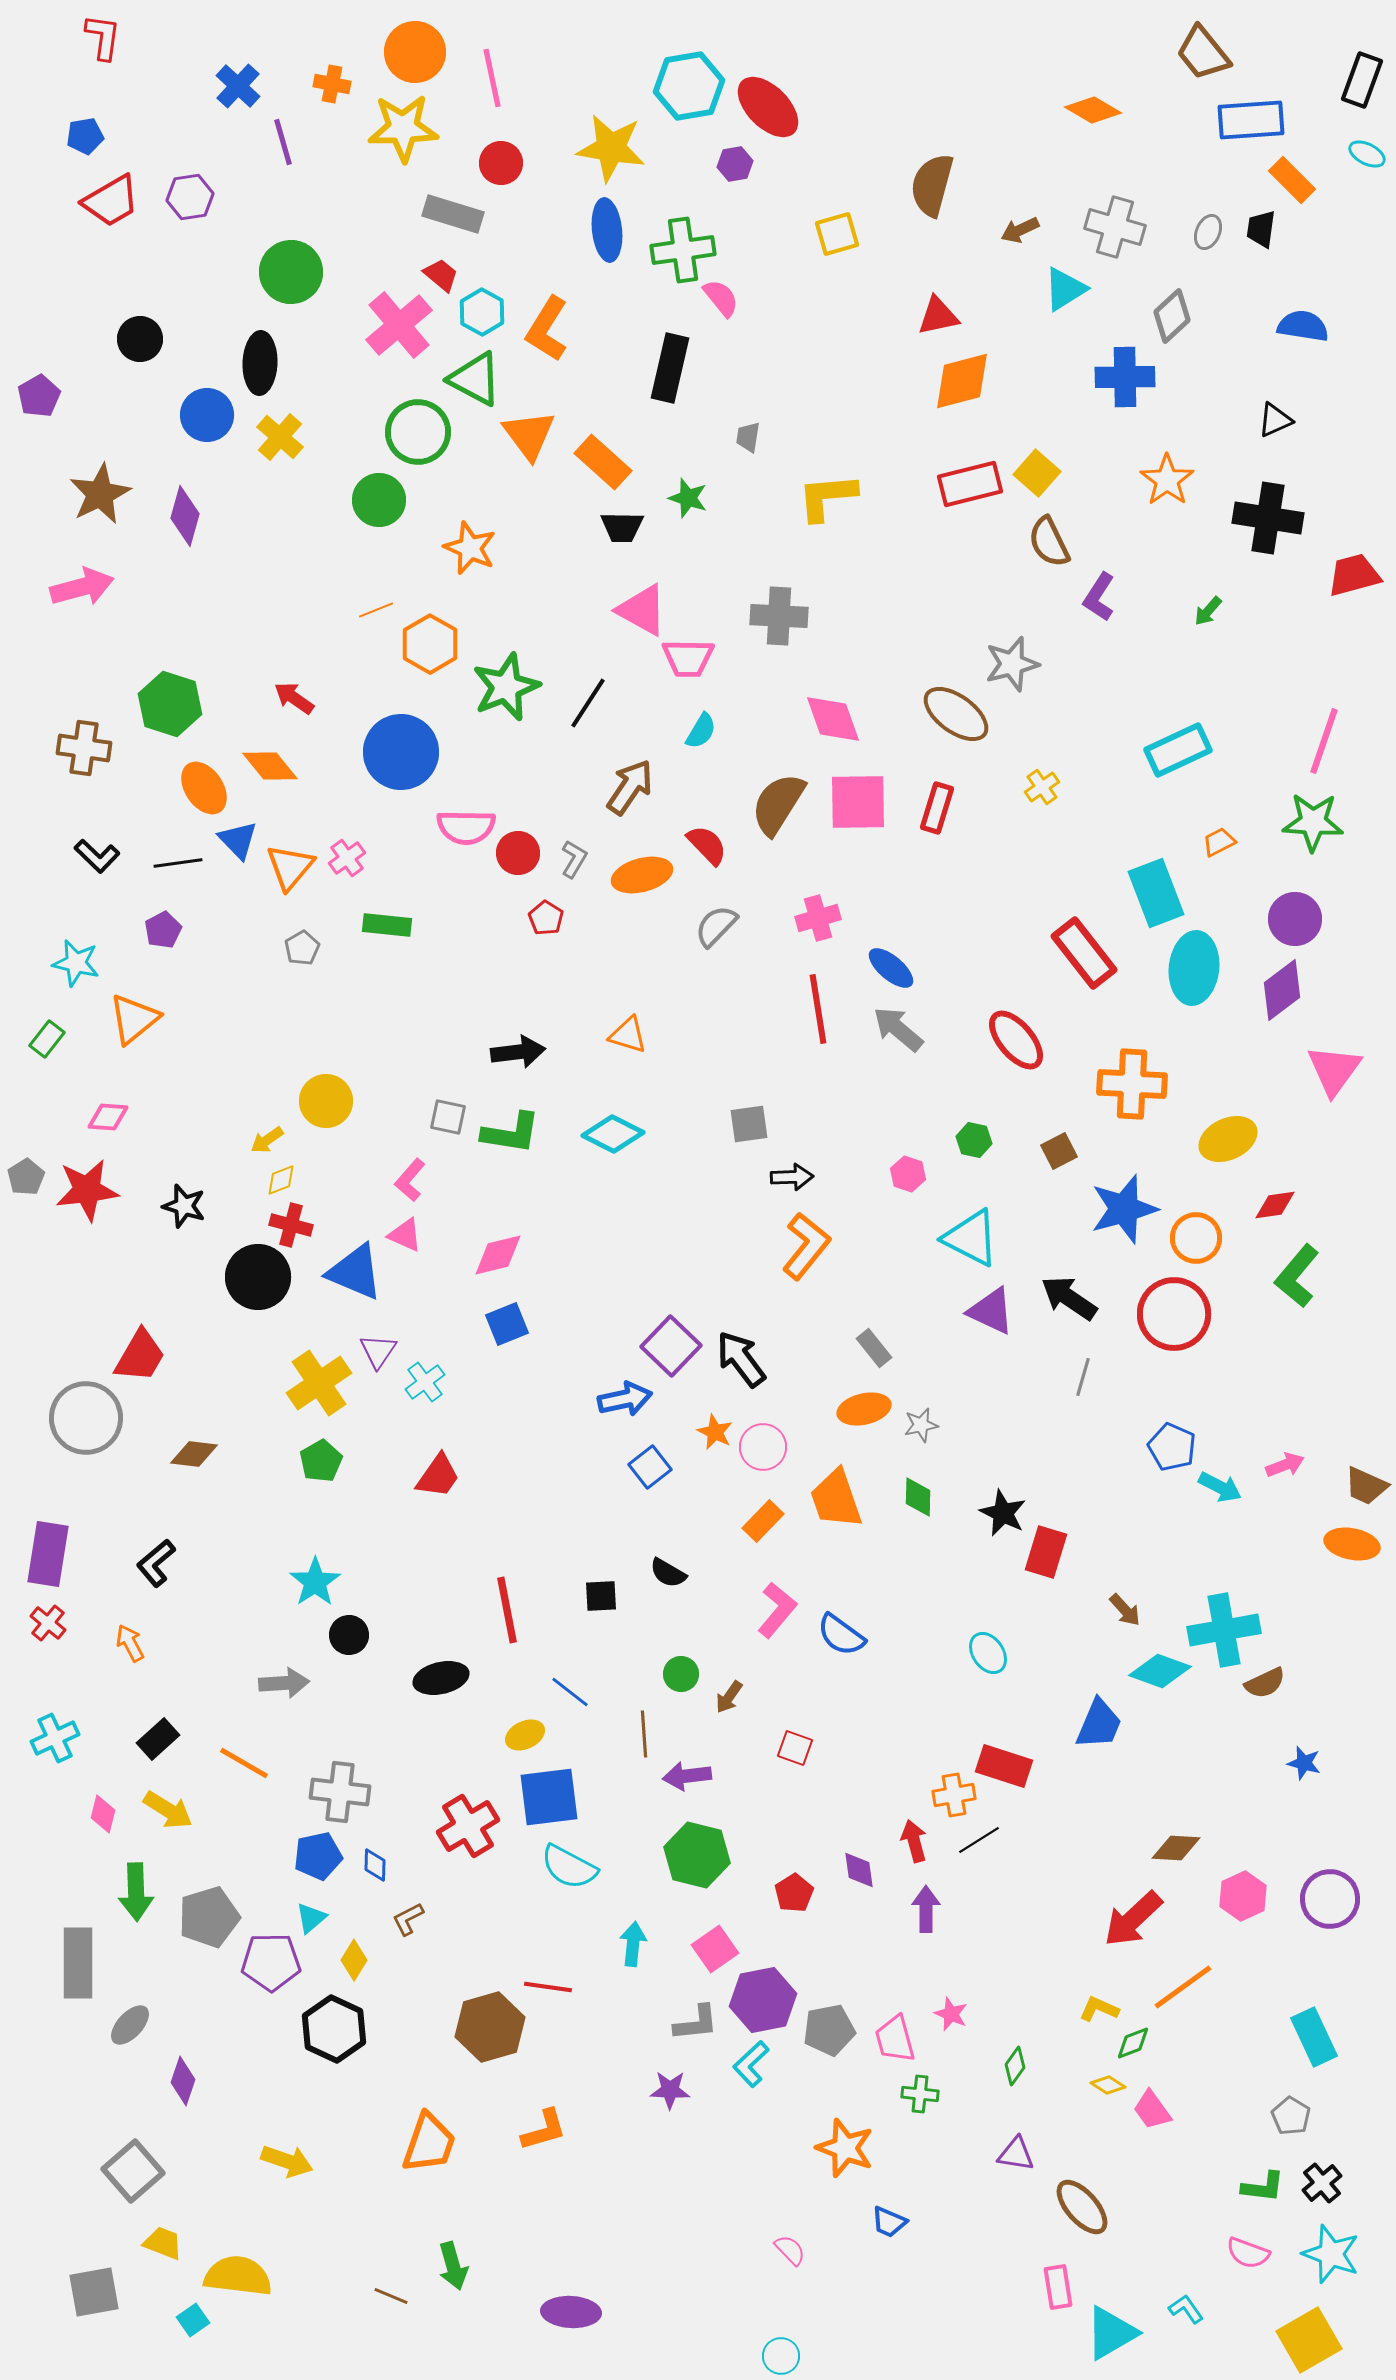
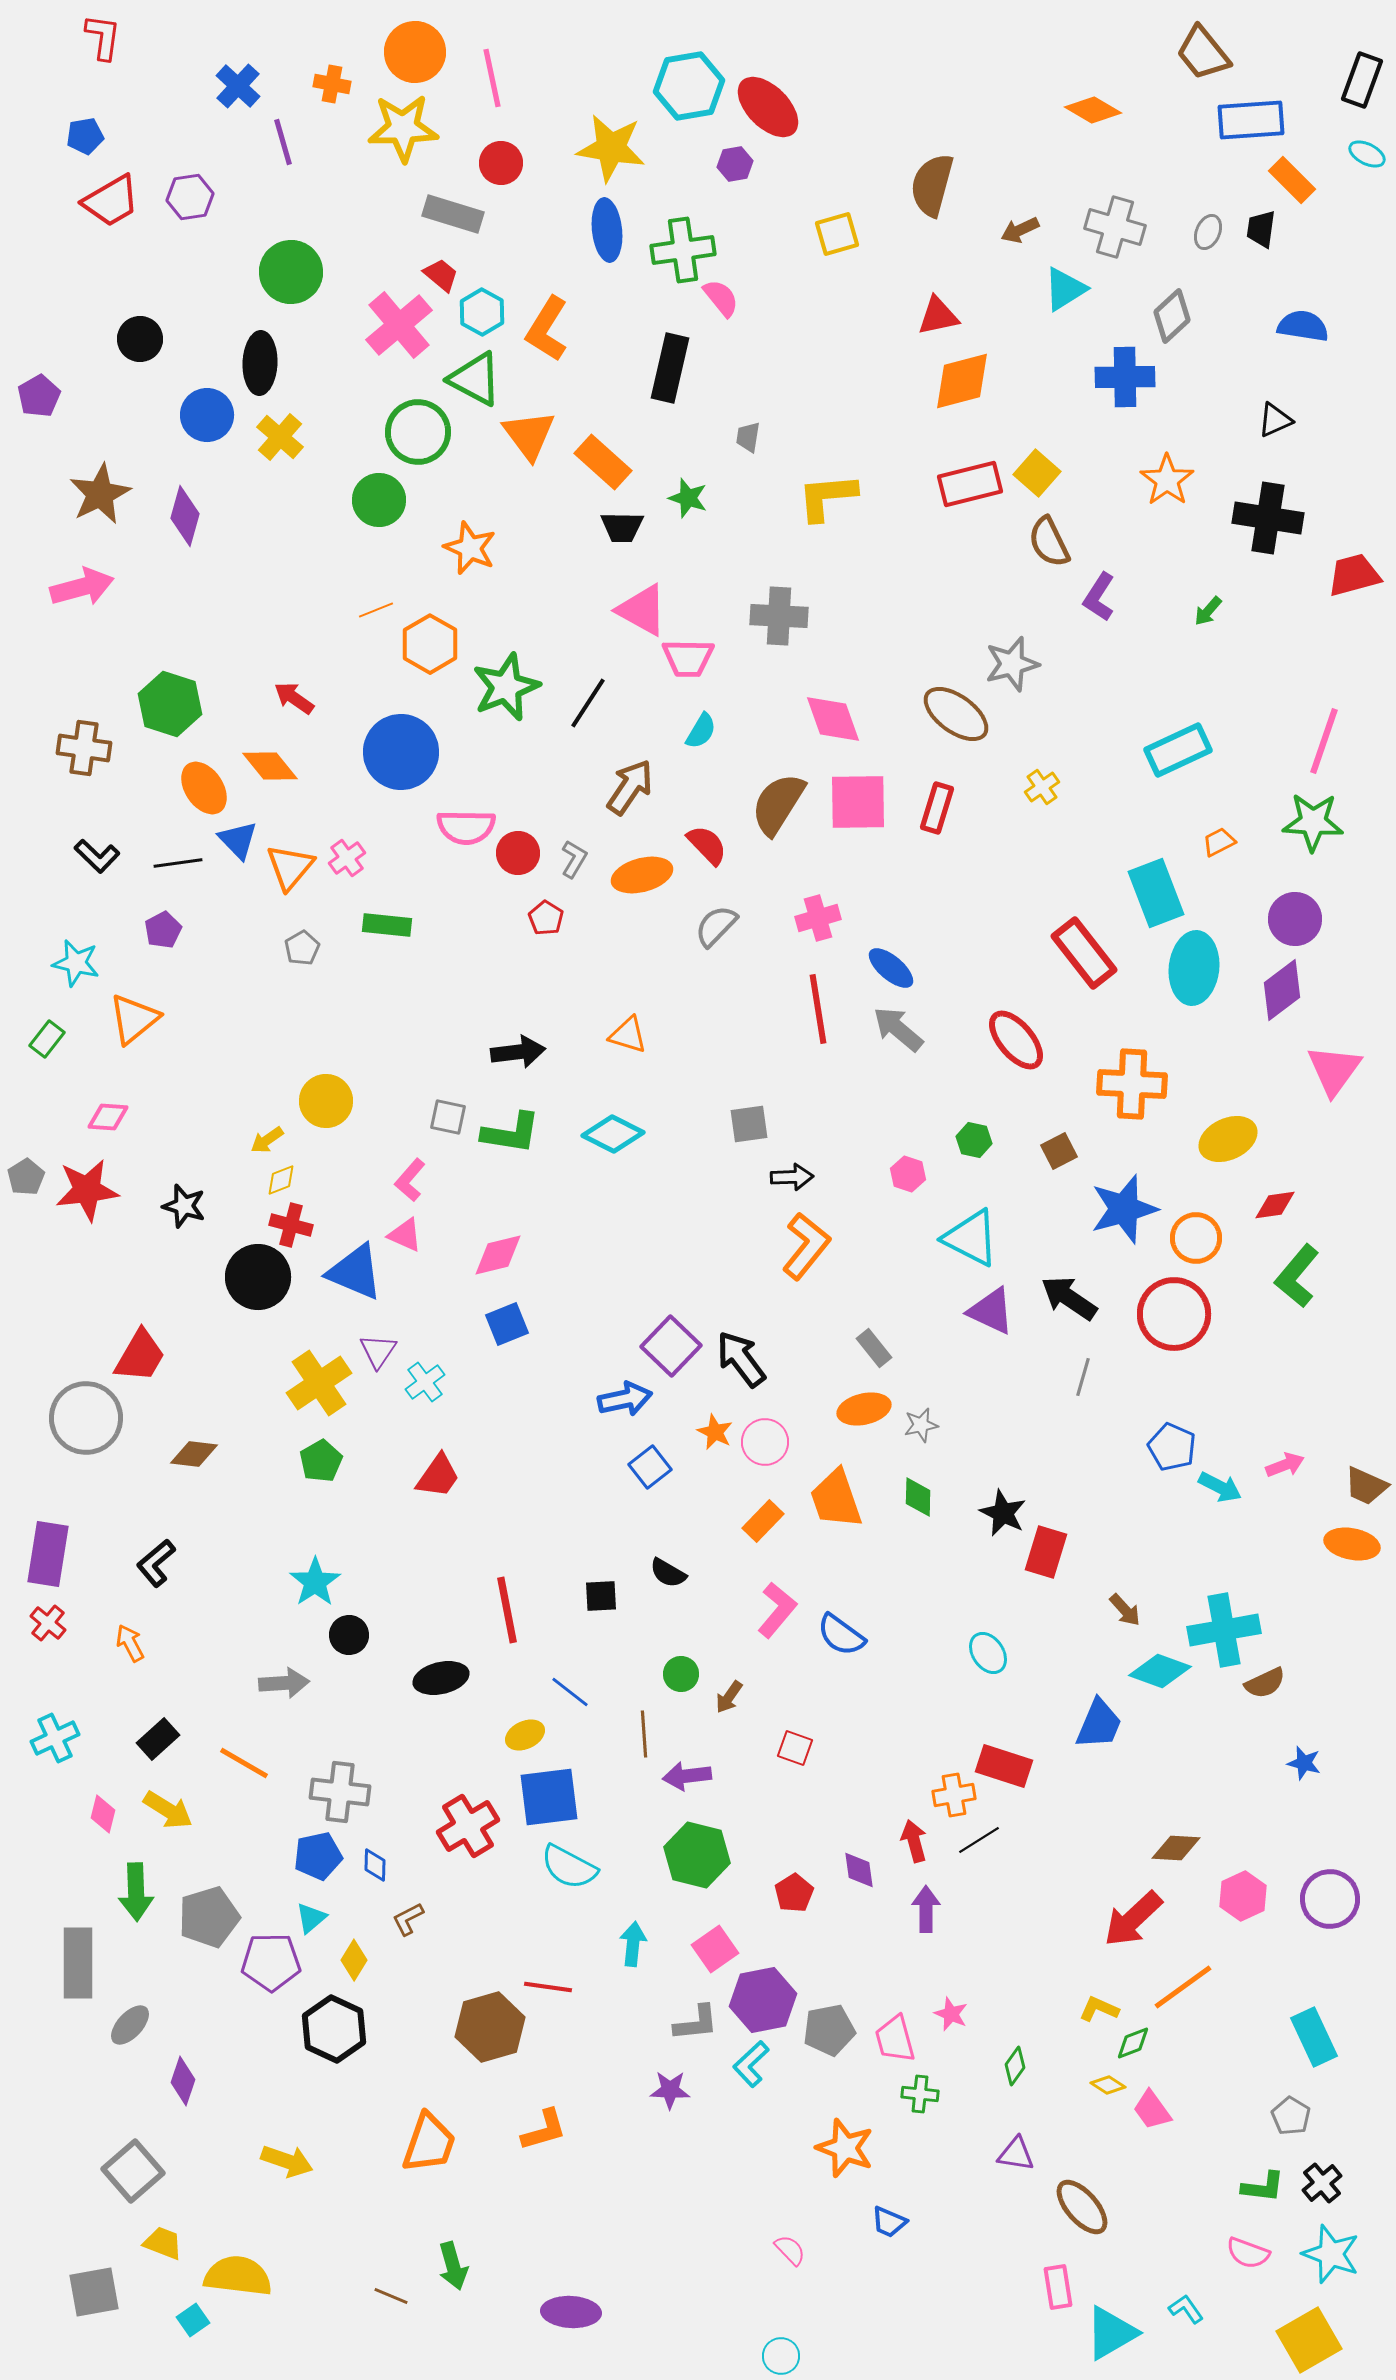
pink circle at (763, 1447): moved 2 px right, 5 px up
